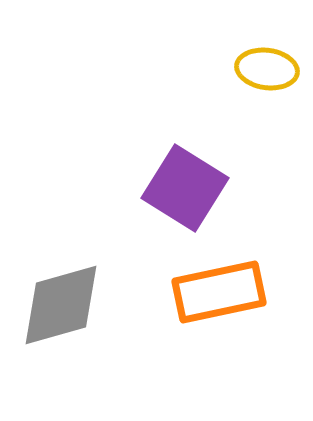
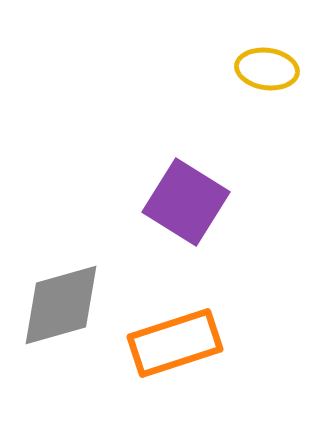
purple square: moved 1 px right, 14 px down
orange rectangle: moved 44 px left, 51 px down; rotated 6 degrees counterclockwise
